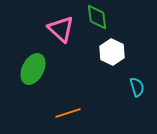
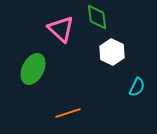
cyan semicircle: rotated 42 degrees clockwise
